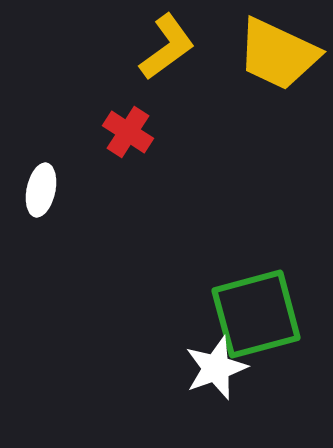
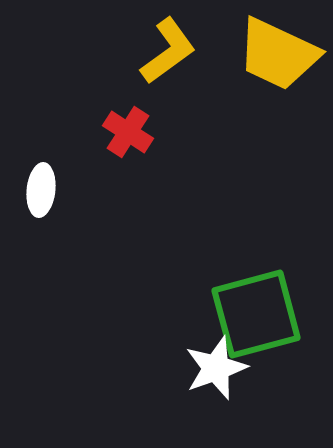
yellow L-shape: moved 1 px right, 4 px down
white ellipse: rotated 6 degrees counterclockwise
